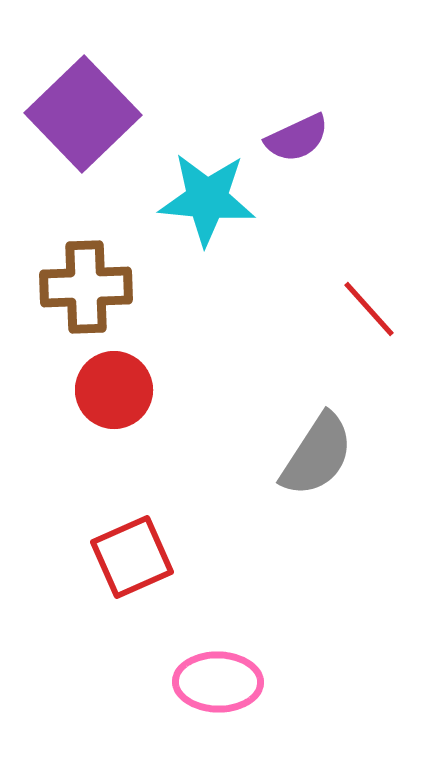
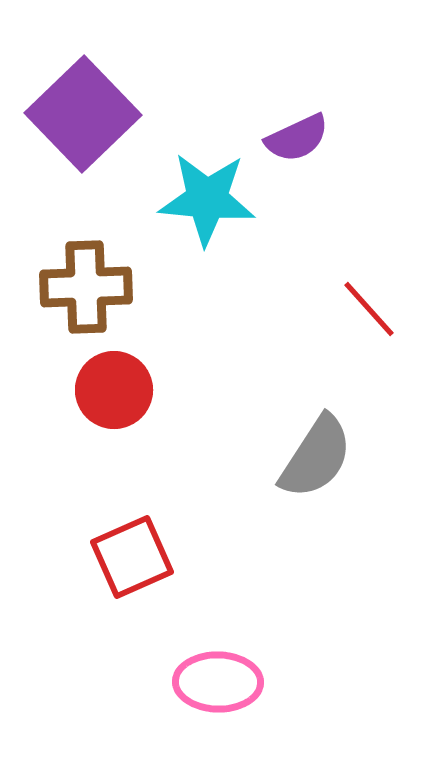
gray semicircle: moved 1 px left, 2 px down
